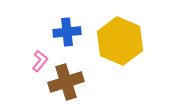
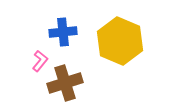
blue cross: moved 4 px left
brown cross: moved 1 px left, 1 px down
